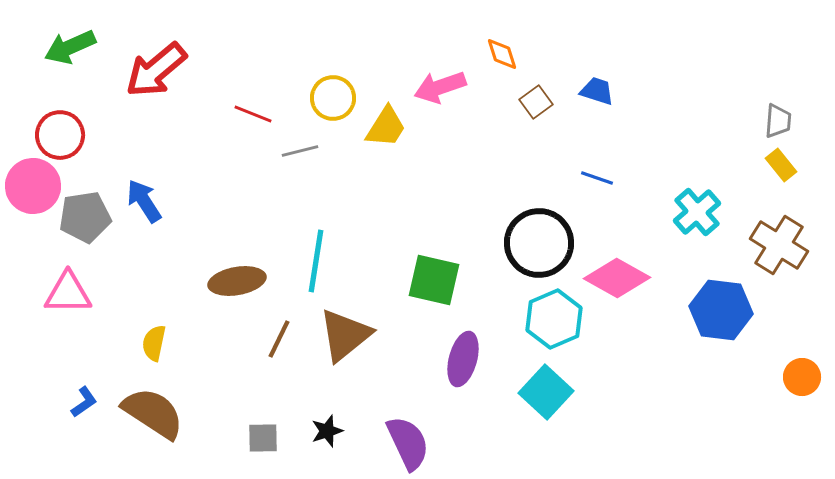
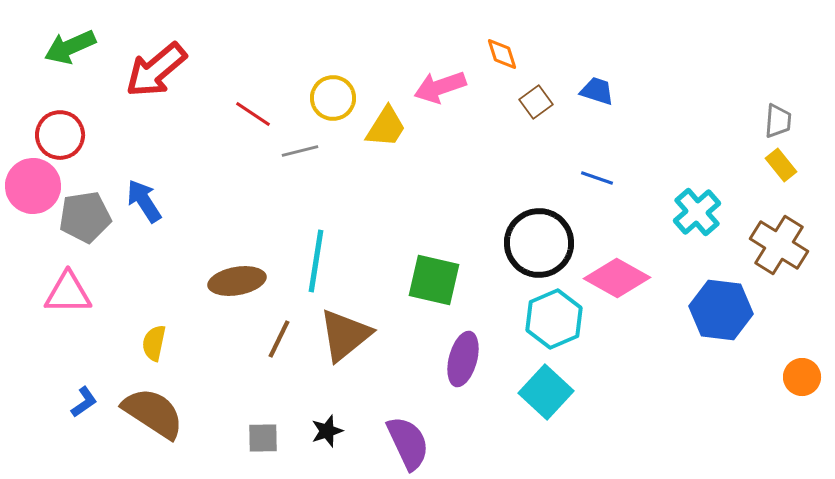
red line: rotated 12 degrees clockwise
